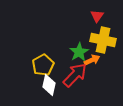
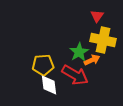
yellow pentagon: rotated 25 degrees clockwise
red arrow: rotated 76 degrees clockwise
white diamond: rotated 20 degrees counterclockwise
